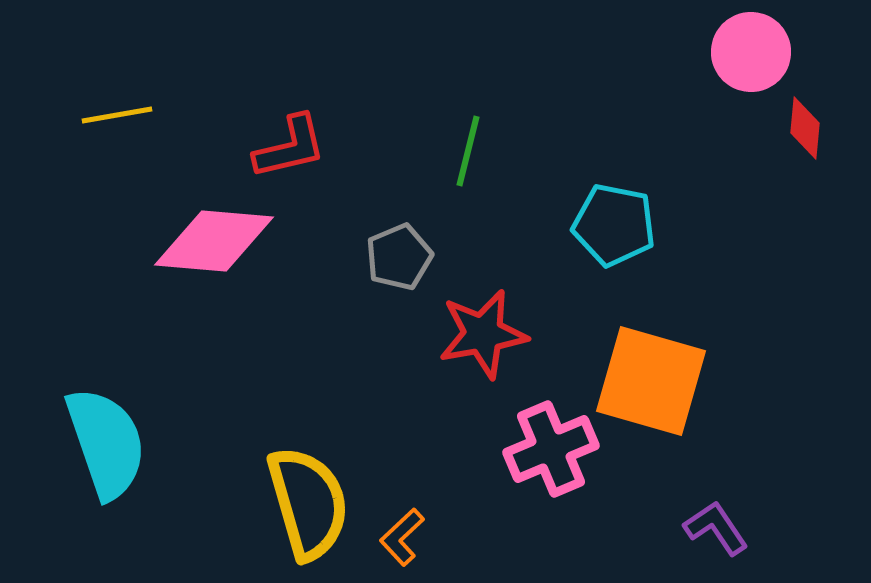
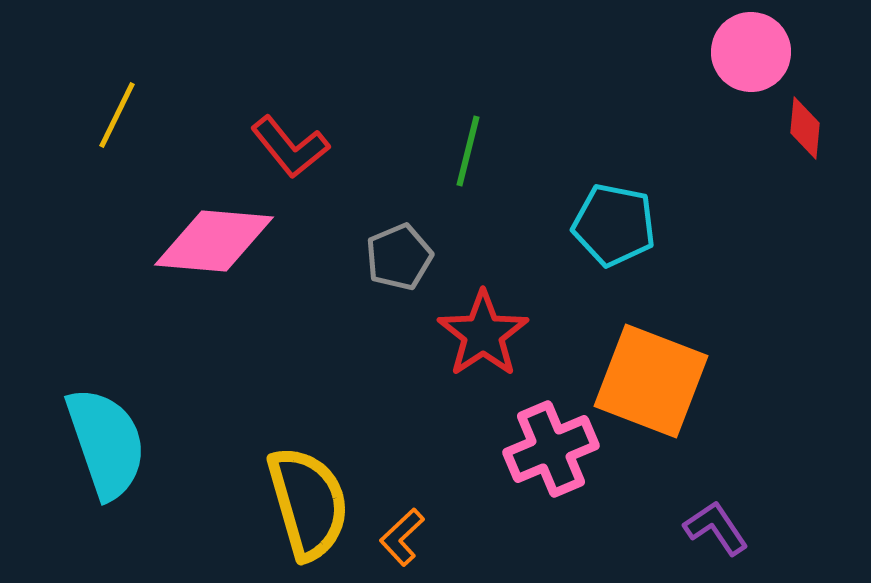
yellow line: rotated 54 degrees counterclockwise
red L-shape: rotated 64 degrees clockwise
red star: rotated 24 degrees counterclockwise
orange square: rotated 5 degrees clockwise
